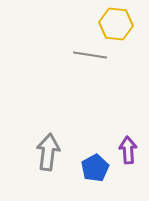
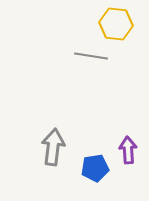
gray line: moved 1 px right, 1 px down
gray arrow: moved 5 px right, 5 px up
blue pentagon: rotated 20 degrees clockwise
